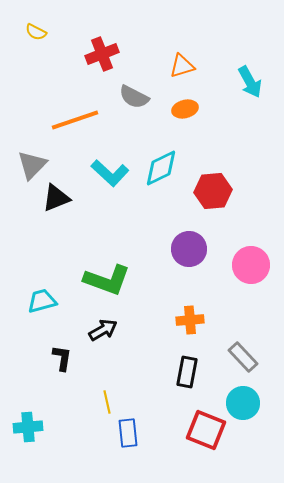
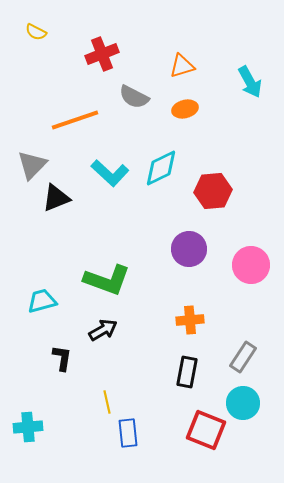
gray rectangle: rotated 76 degrees clockwise
